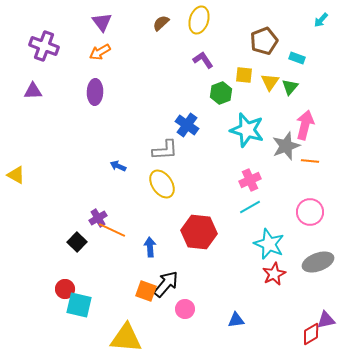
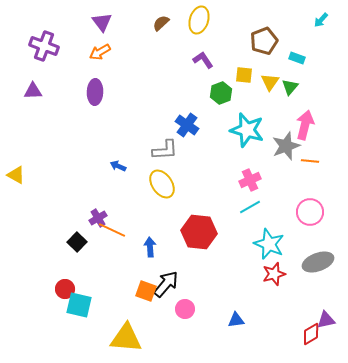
red star at (274, 274): rotated 10 degrees clockwise
